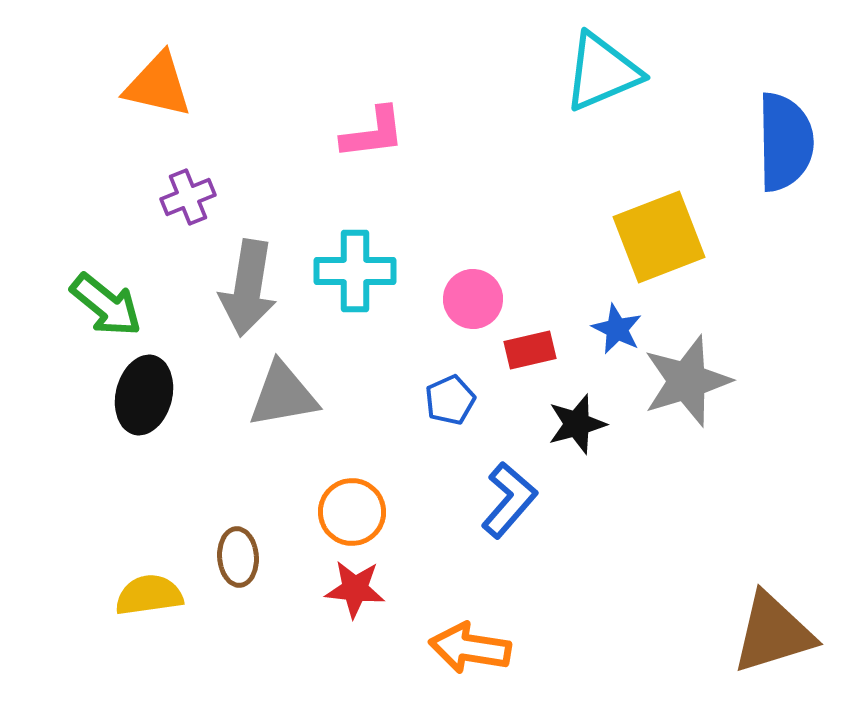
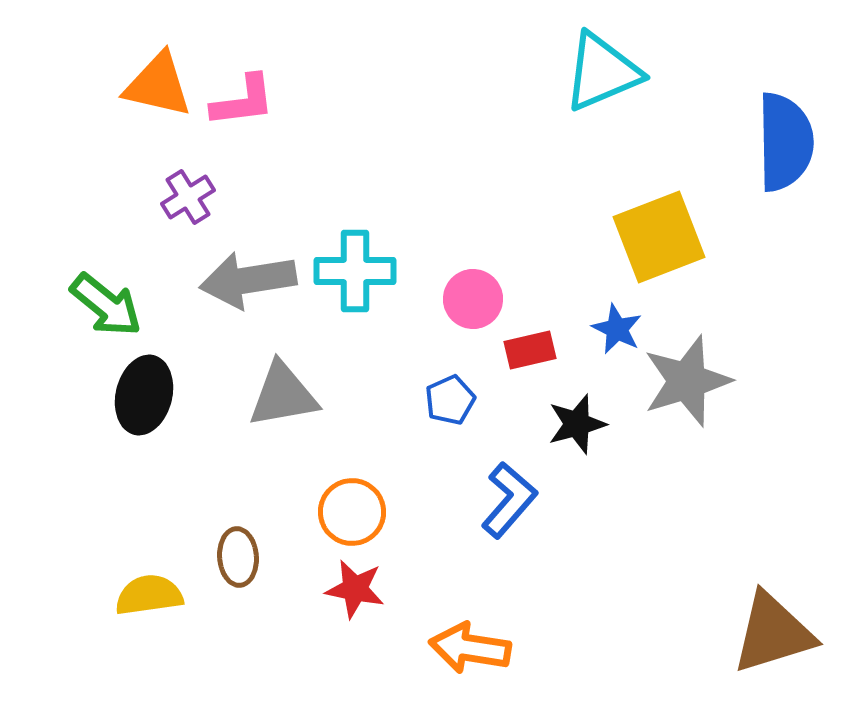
pink L-shape: moved 130 px left, 32 px up
purple cross: rotated 10 degrees counterclockwise
gray arrow: moved 8 px up; rotated 72 degrees clockwise
red star: rotated 6 degrees clockwise
